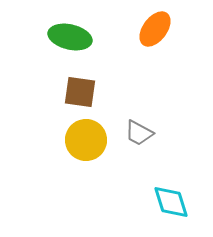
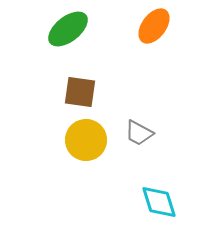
orange ellipse: moved 1 px left, 3 px up
green ellipse: moved 2 px left, 8 px up; rotated 51 degrees counterclockwise
cyan diamond: moved 12 px left
